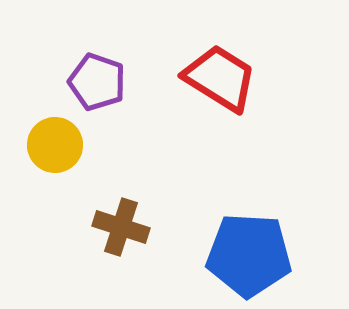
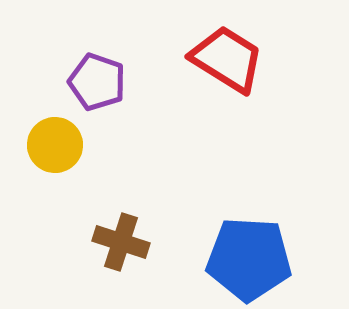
red trapezoid: moved 7 px right, 19 px up
brown cross: moved 15 px down
blue pentagon: moved 4 px down
